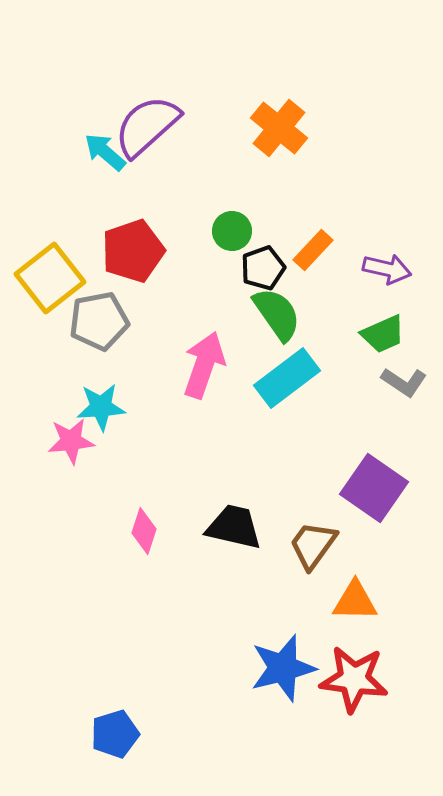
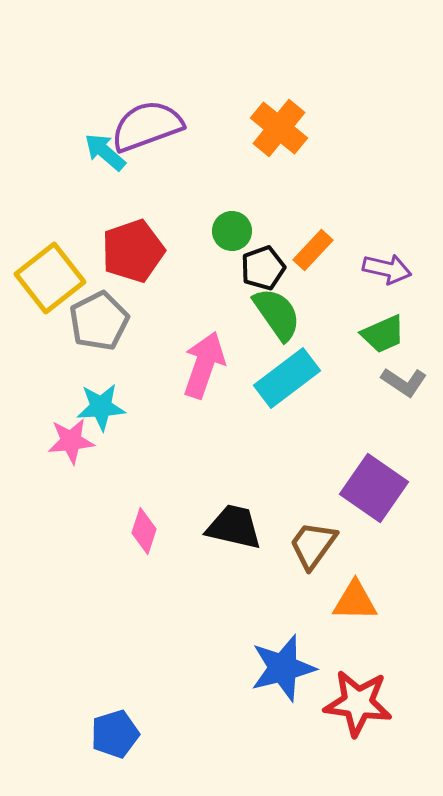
purple semicircle: rotated 22 degrees clockwise
gray pentagon: rotated 16 degrees counterclockwise
red star: moved 4 px right, 24 px down
